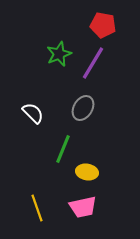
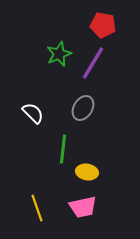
green line: rotated 16 degrees counterclockwise
